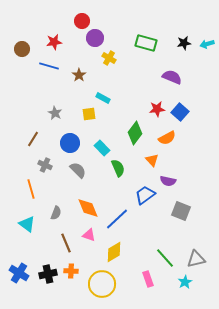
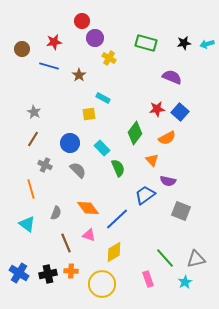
gray star at (55, 113): moved 21 px left, 1 px up
orange diamond at (88, 208): rotated 15 degrees counterclockwise
